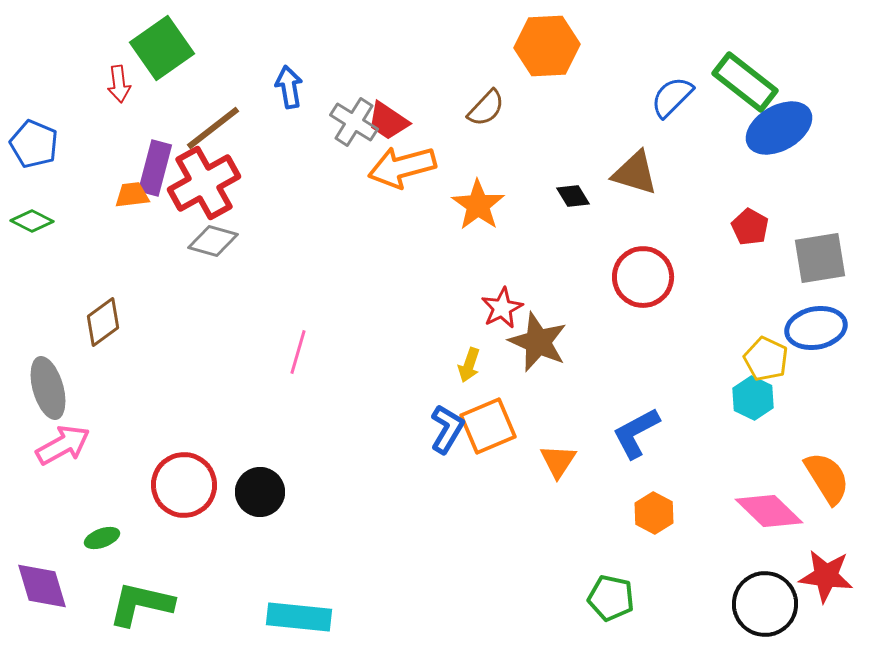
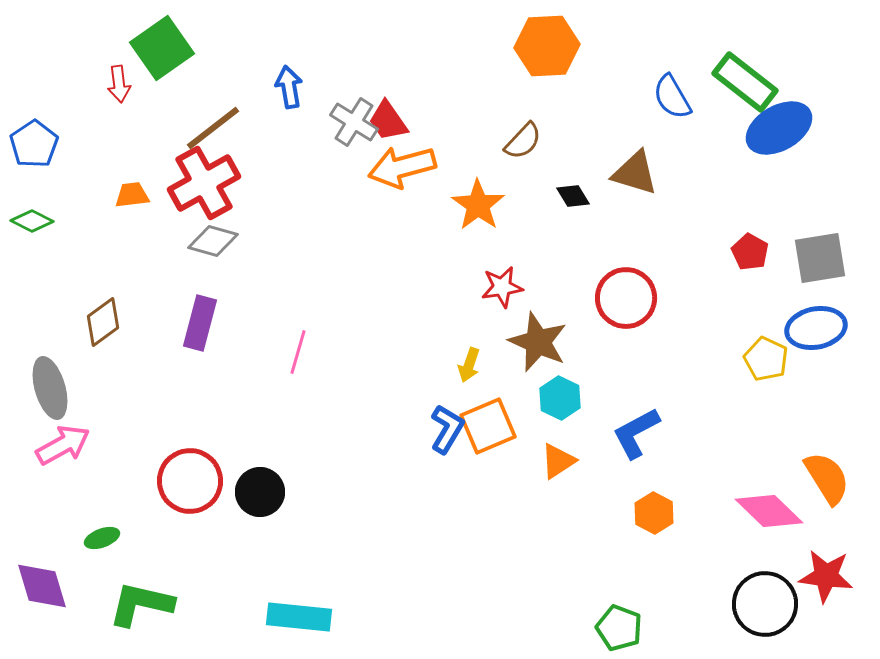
blue semicircle at (672, 97): rotated 75 degrees counterclockwise
brown semicircle at (486, 108): moved 37 px right, 33 px down
red trapezoid at (388, 121): rotated 21 degrees clockwise
blue pentagon at (34, 144): rotated 15 degrees clockwise
purple rectangle at (155, 168): moved 45 px right, 155 px down
red pentagon at (750, 227): moved 25 px down
red circle at (643, 277): moved 17 px left, 21 px down
red star at (502, 308): moved 21 px up; rotated 18 degrees clockwise
gray ellipse at (48, 388): moved 2 px right
cyan hexagon at (753, 398): moved 193 px left
orange triangle at (558, 461): rotated 24 degrees clockwise
red circle at (184, 485): moved 6 px right, 4 px up
green pentagon at (611, 598): moved 8 px right, 30 px down; rotated 9 degrees clockwise
